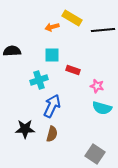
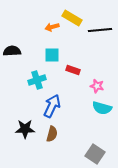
black line: moved 3 px left
cyan cross: moved 2 px left
